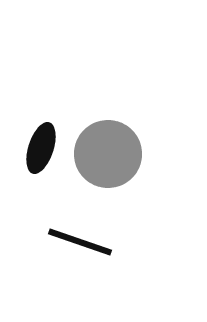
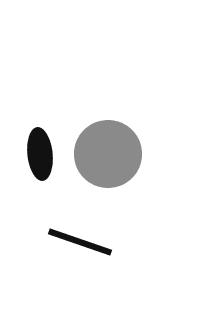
black ellipse: moved 1 px left, 6 px down; rotated 24 degrees counterclockwise
